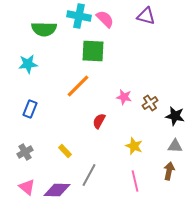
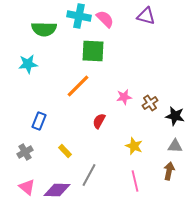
pink star: rotated 21 degrees counterclockwise
blue rectangle: moved 9 px right, 12 px down
